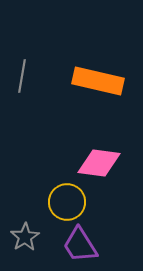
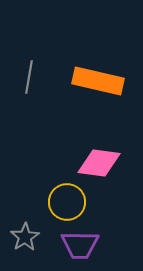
gray line: moved 7 px right, 1 px down
purple trapezoid: rotated 57 degrees counterclockwise
